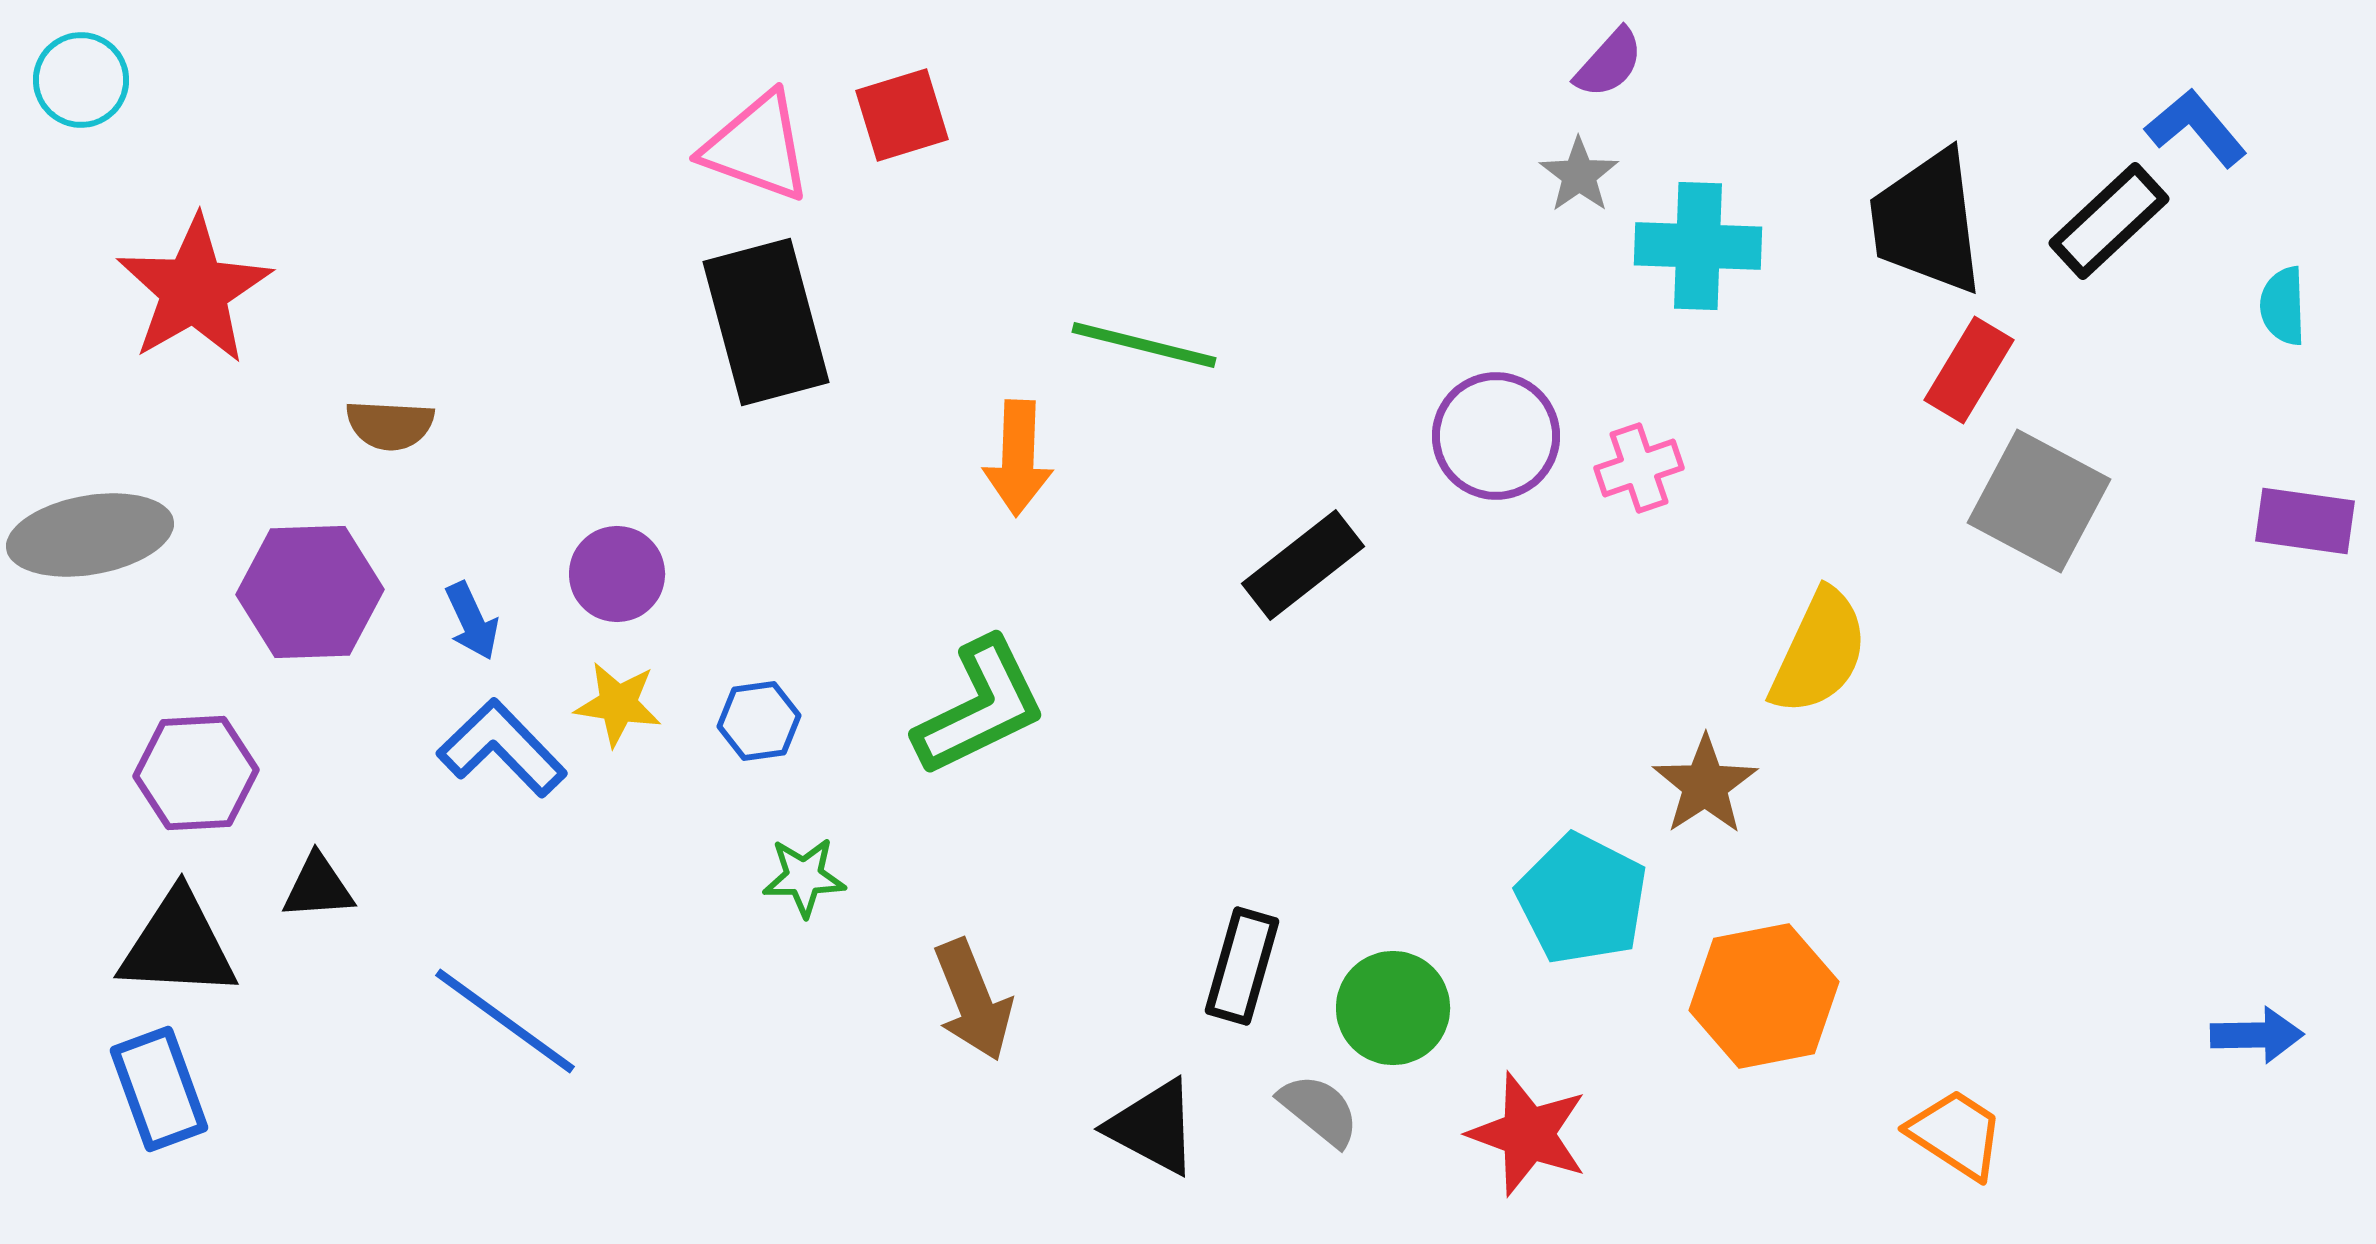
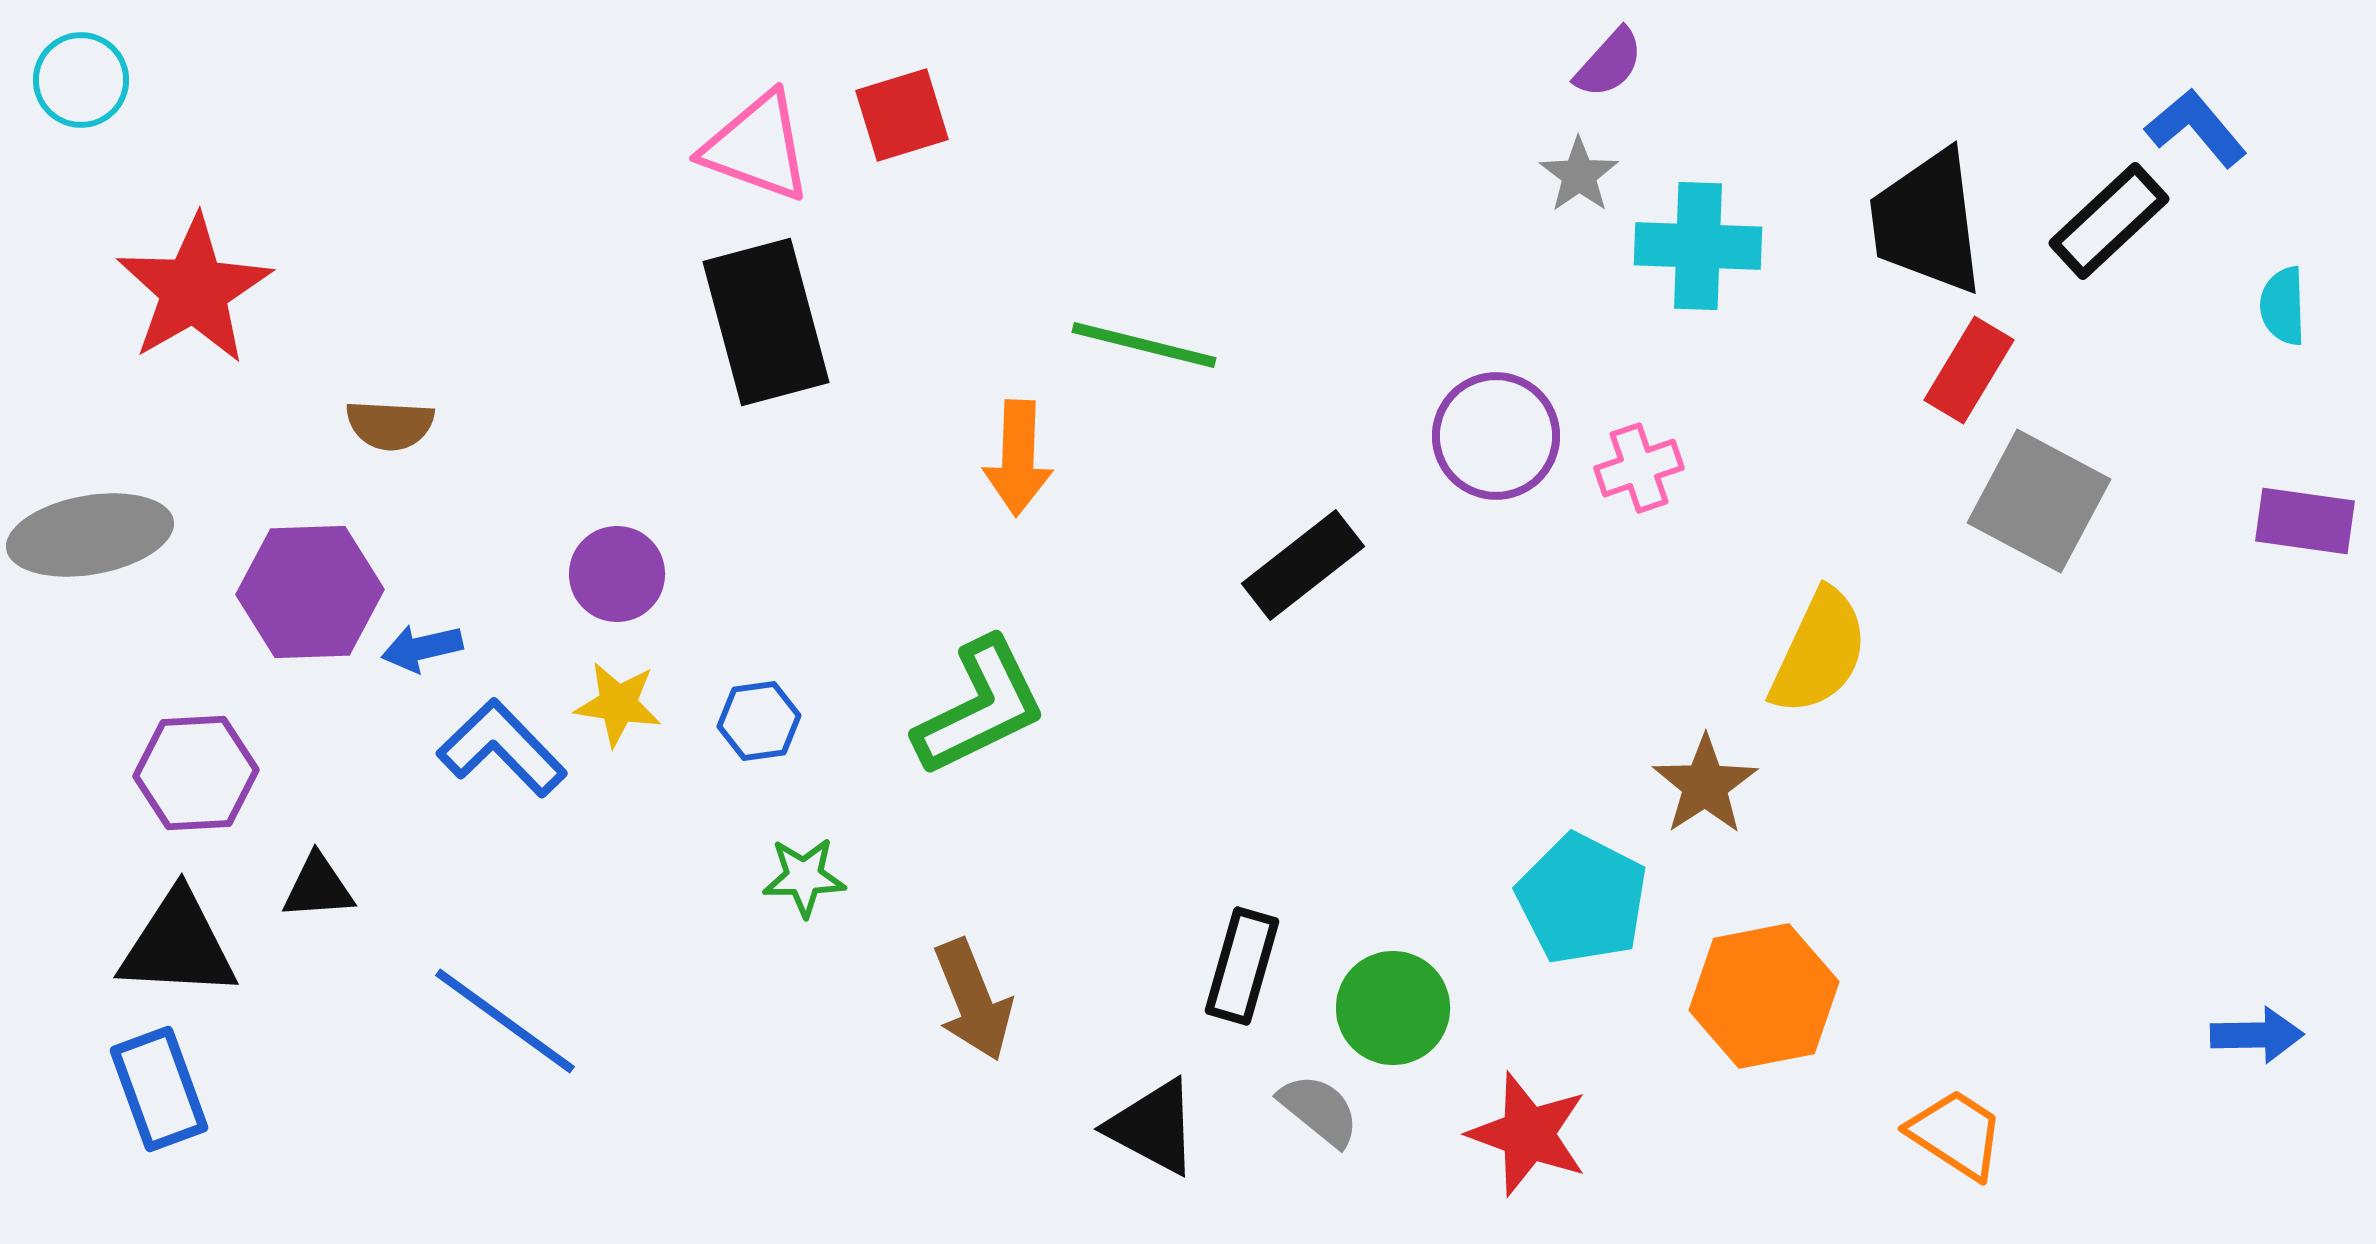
blue arrow at (472, 621): moved 50 px left, 27 px down; rotated 102 degrees clockwise
